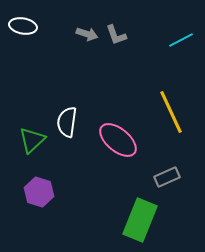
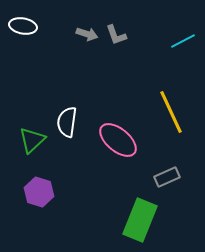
cyan line: moved 2 px right, 1 px down
